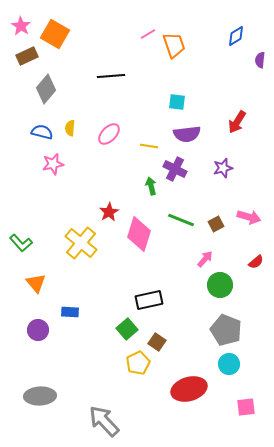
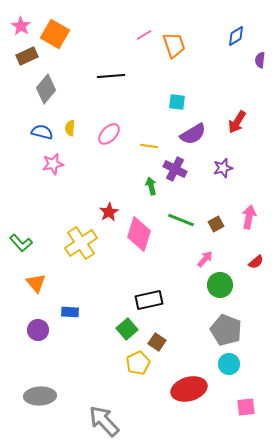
pink line at (148, 34): moved 4 px left, 1 px down
purple semicircle at (187, 134): moved 6 px right; rotated 24 degrees counterclockwise
pink arrow at (249, 217): rotated 95 degrees counterclockwise
yellow cross at (81, 243): rotated 16 degrees clockwise
